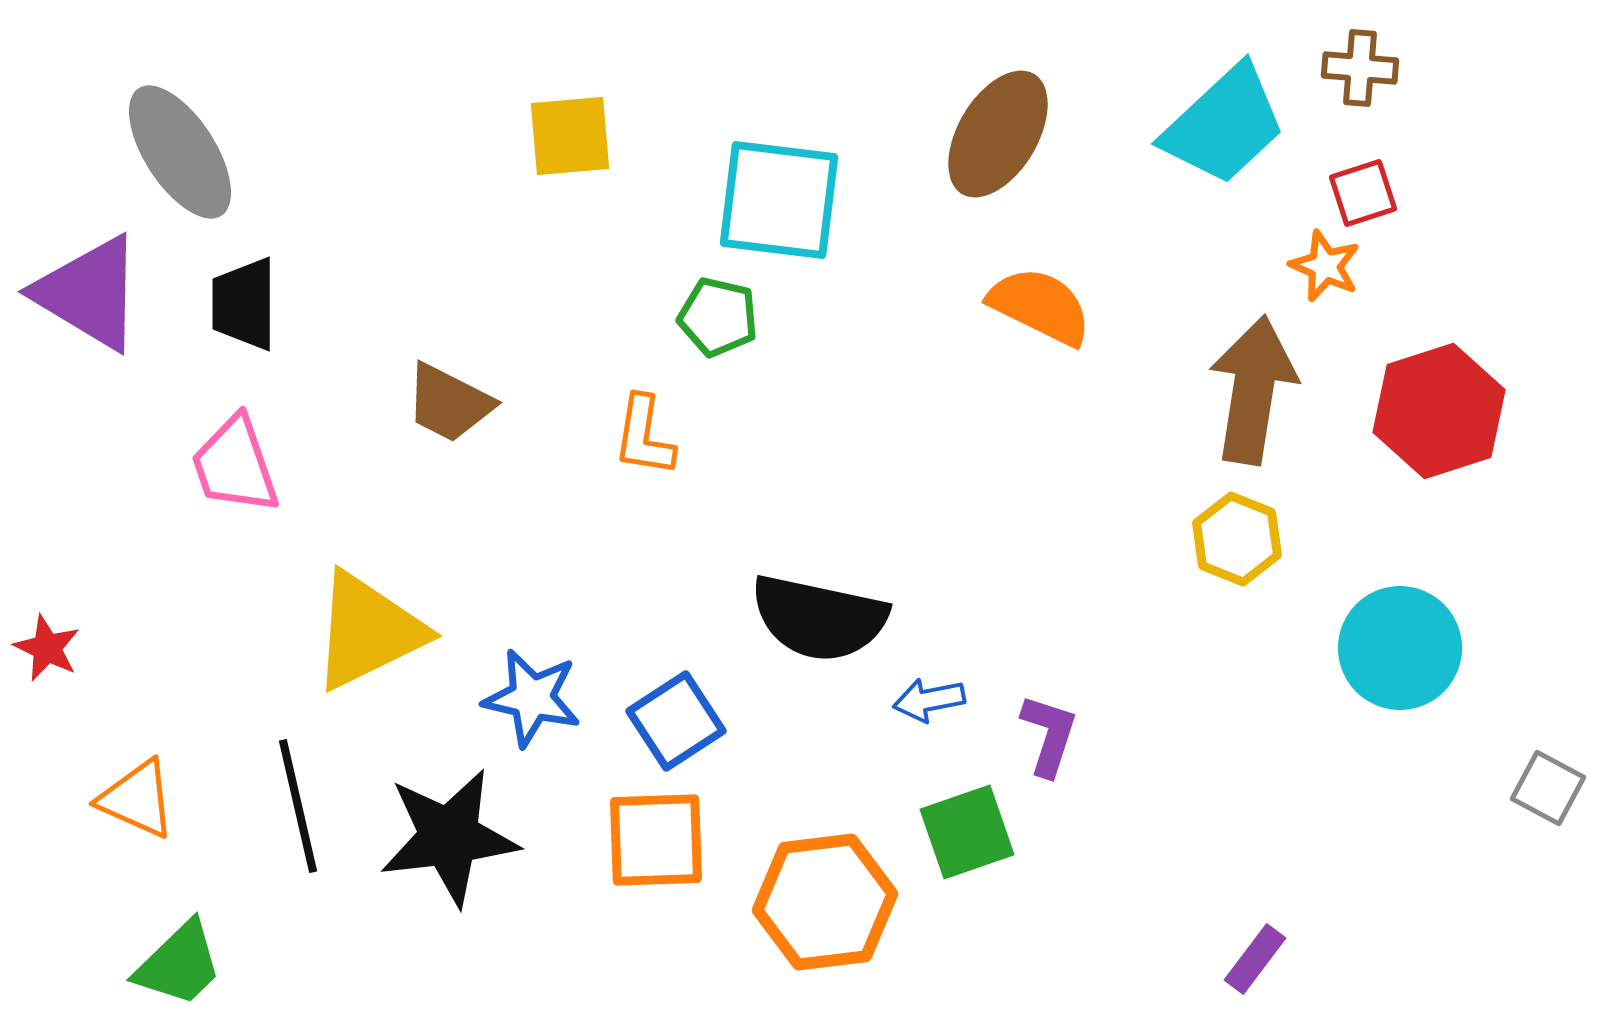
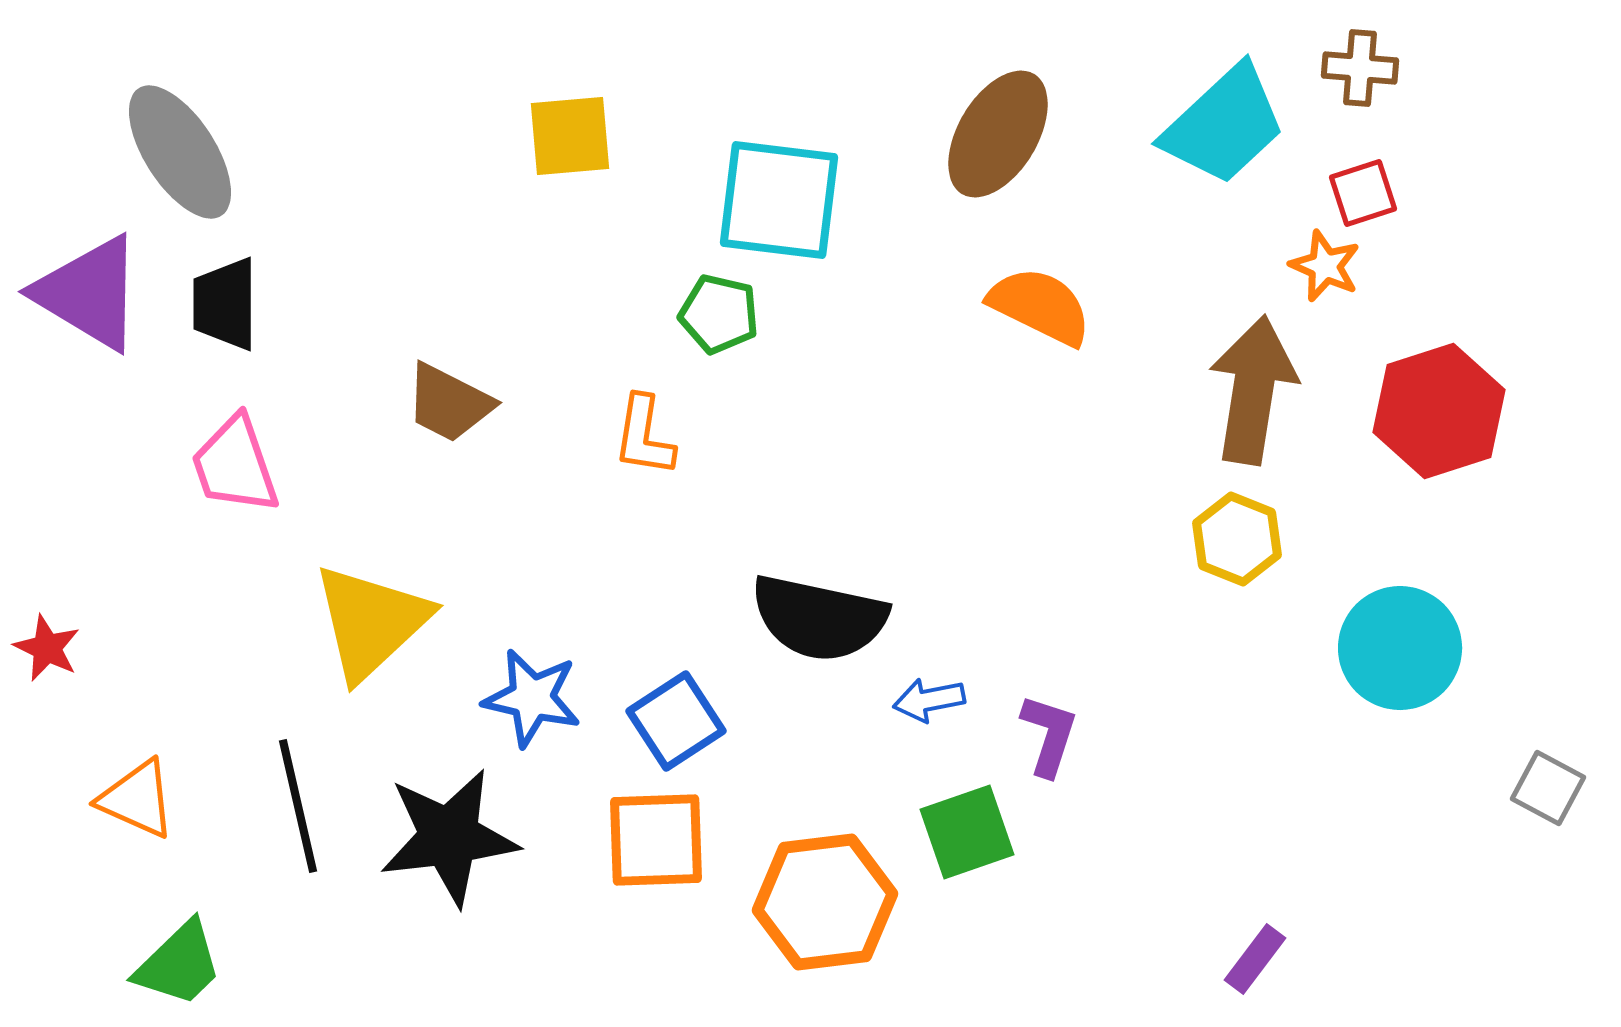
black trapezoid: moved 19 px left
green pentagon: moved 1 px right, 3 px up
yellow triangle: moved 3 px right, 9 px up; rotated 17 degrees counterclockwise
